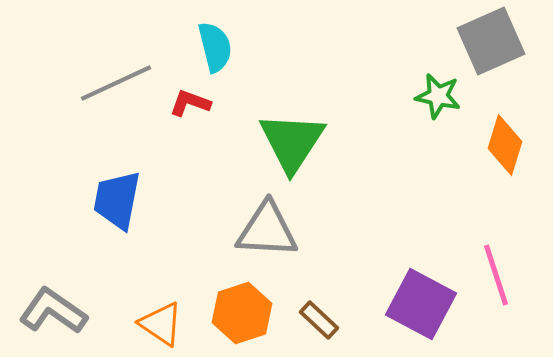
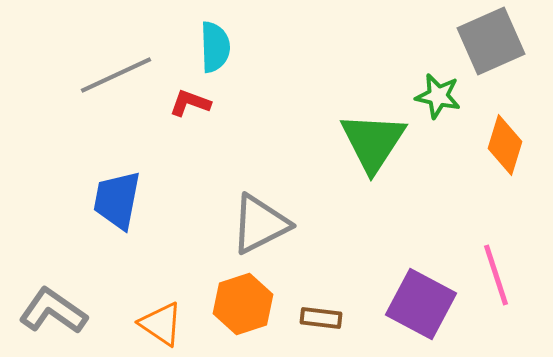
cyan semicircle: rotated 12 degrees clockwise
gray line: moved 8 px up
green triangle: moved 81 px right
gray triangle: moved 7 px left, 6 px up; rotated 30 degrees counterclockwise
orange hexagon: moved 1 px right, 9 px up
brown rectangle: moved 2 px right, 2 px up; rotated 36 degrees counterclockwise
